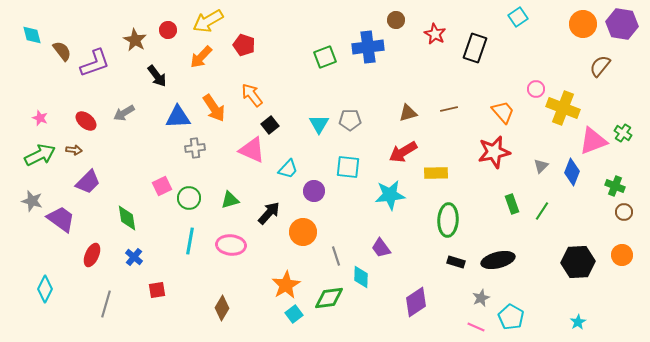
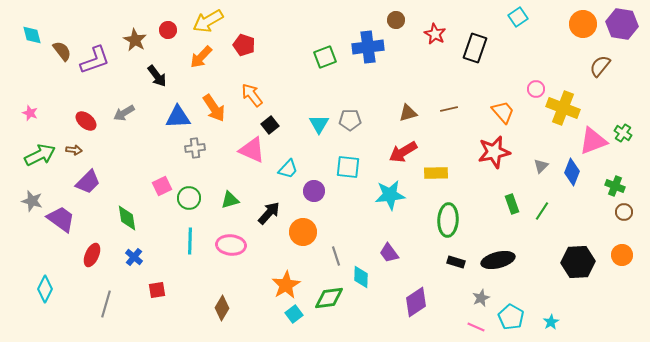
purple L-shape at (95, 63): moved 3 px up
pink star at (40, 118): moved 10 px left, 5 px up
cyan line at (190, 241): rotated 8 degrees counterclockwise
purple trapezoid at (381, 248): moved 8 px right, 5 px down
cyan star at (578, 322): moved 27 px left
